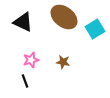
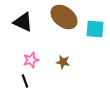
cyan square: rotated 36 degrees clockwise
